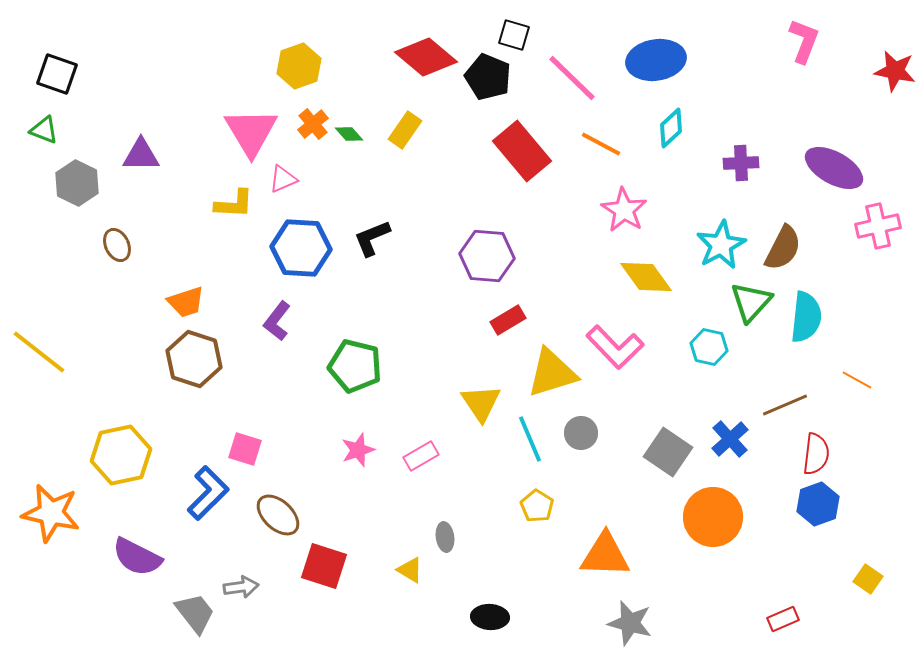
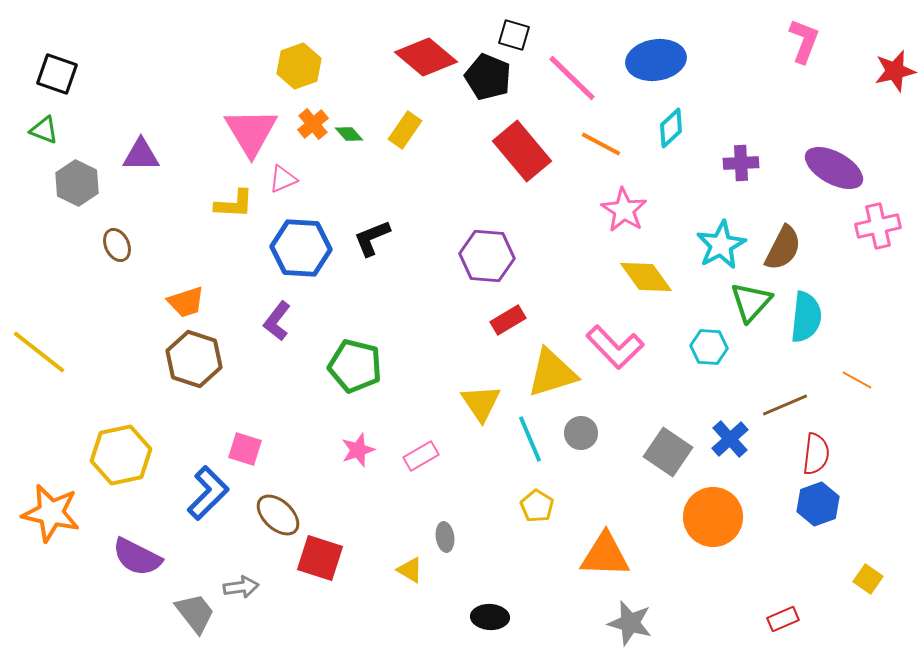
red star at (895, 71): rotated 24 degrees counterclockwise
cyan hexagon at (709, 347): rotated 9 degrees counterclockwise
red square at (324, 566): moved 4 px left, 8 px up
